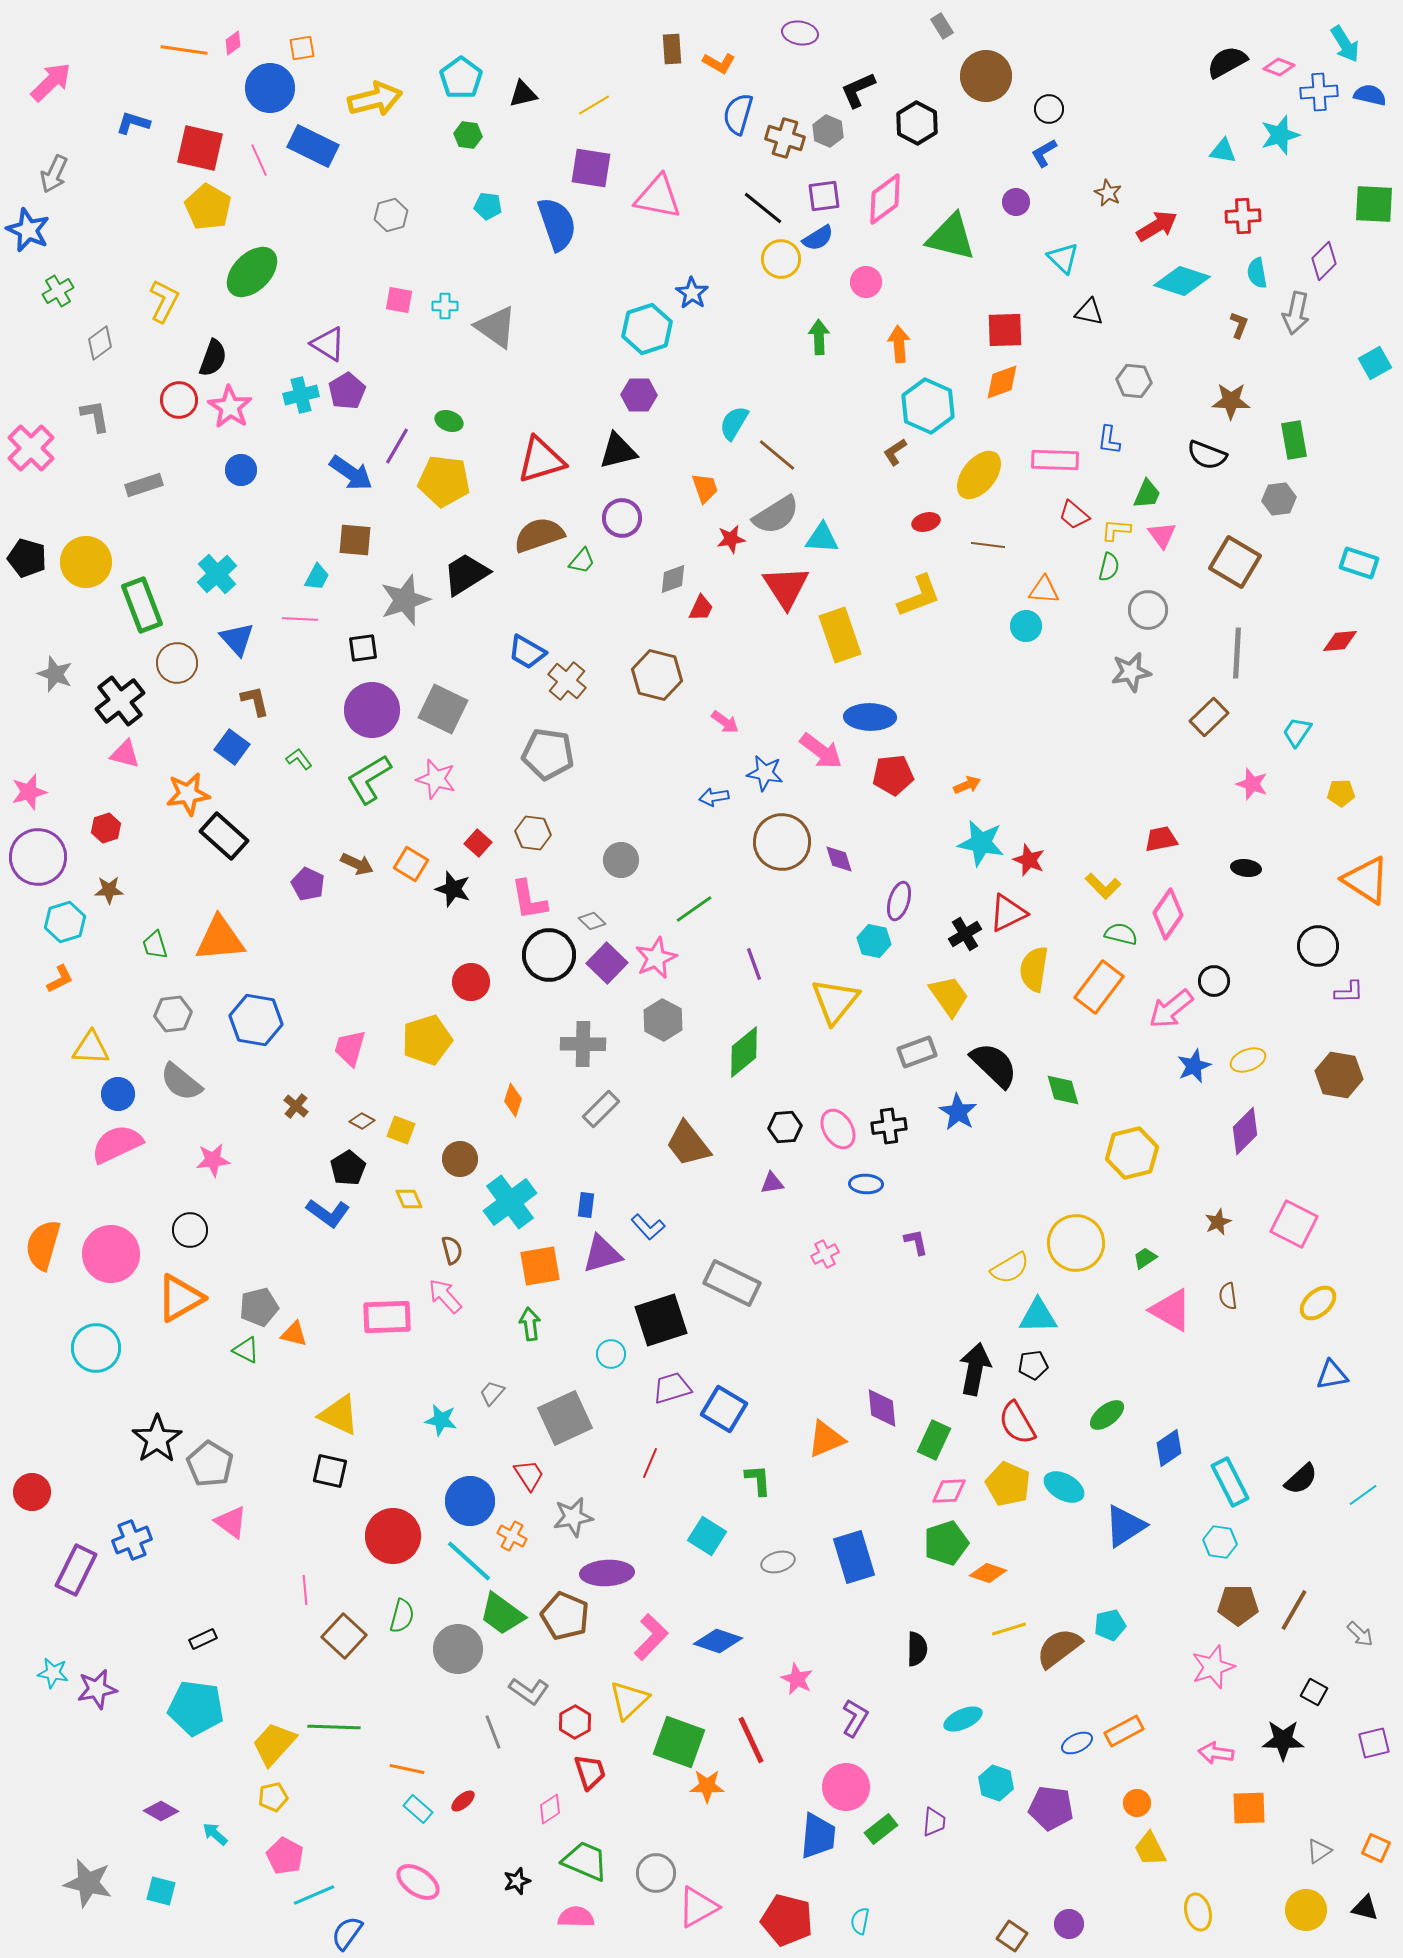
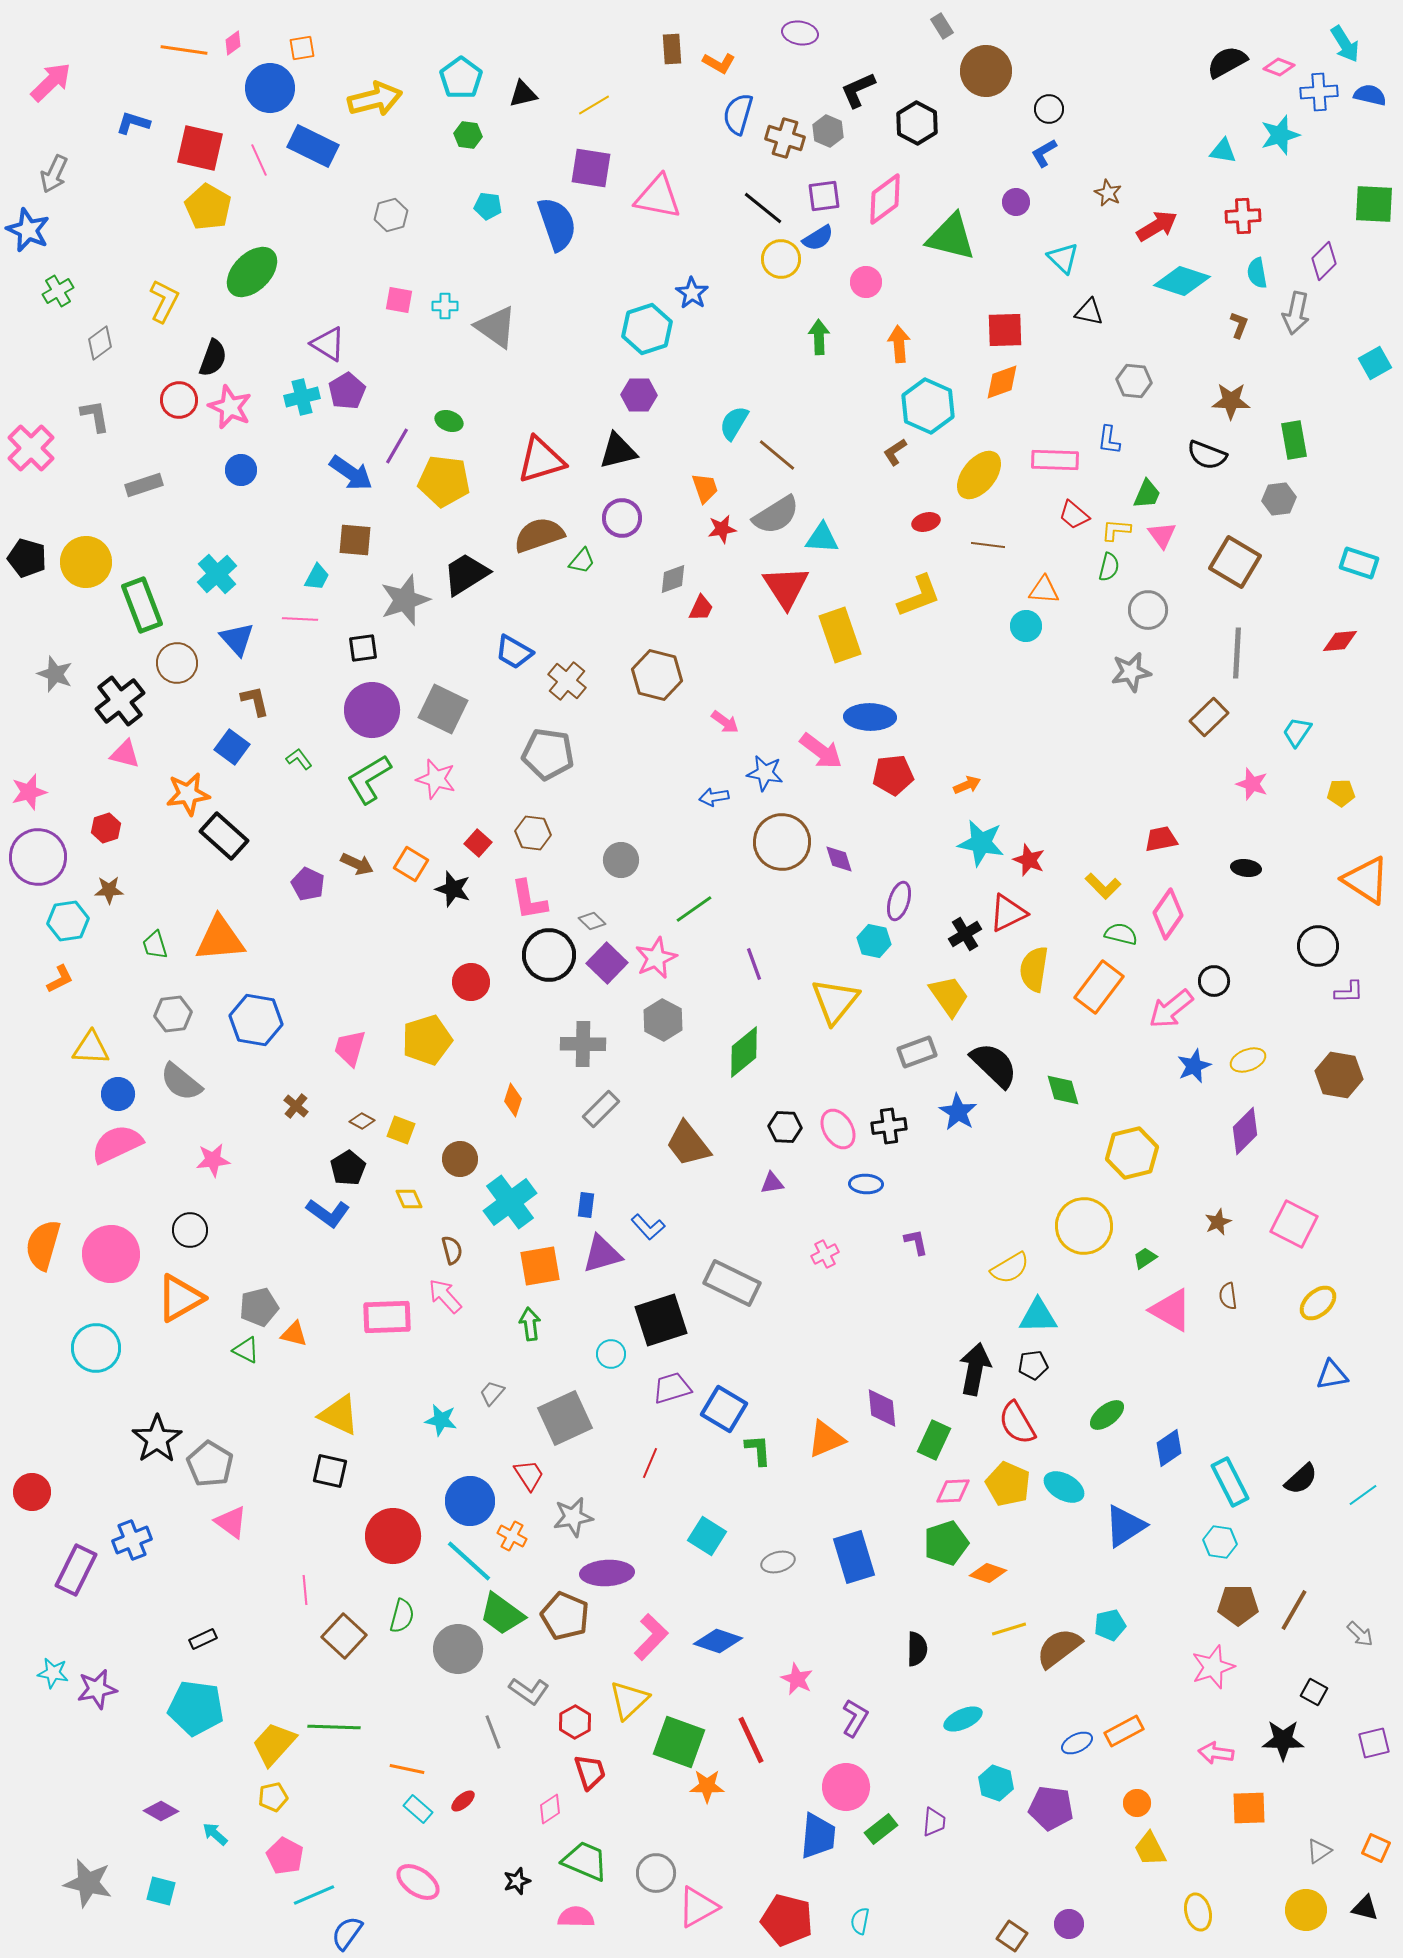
brown circle at (986, 76): moved 5 px up
cyan cross at (301, 395): moved 1 px right, 2 px down
pink star at (230, 407): rotated 9 degrees counterclockwise
red star at (731, 539): moved 9 px left, 10 px up
blue trapezoid at (527, 652): moved 13 px left
cyan hexagon at (65, 922): moved 3 px right, 1 px up; rotated 9 degrees clockwise
black hexagon at (785, 1127): rotated 8 degrees clockwise
yellow circle at (1076, 1243): moved 8 px right, 17 px up
green L-shape at (758, 1480): moved 30 px up
pink diamond at (949, 1491): moved 4 px right
